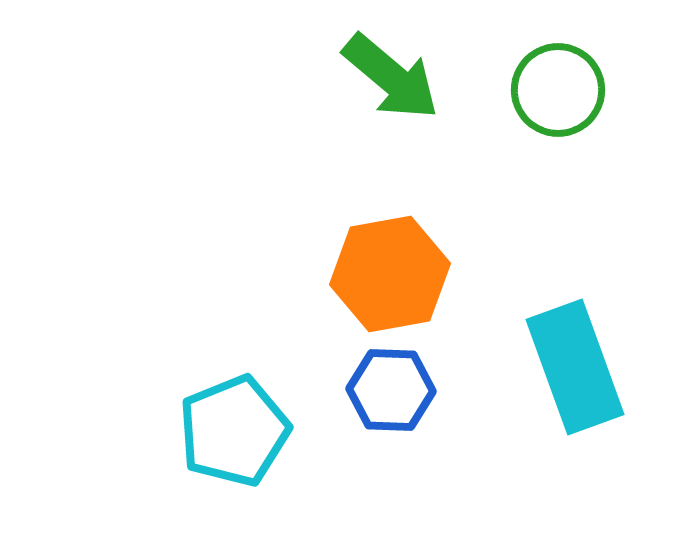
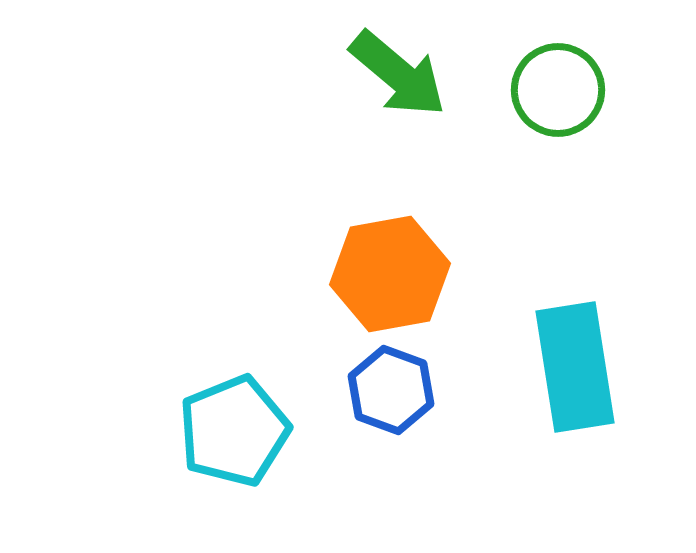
green arrow: moved 7 px right, 3 px up
cyan rectangle: rotated 11 degrees clockwise
blue hexagon: rotated 18 degrees clockwise
